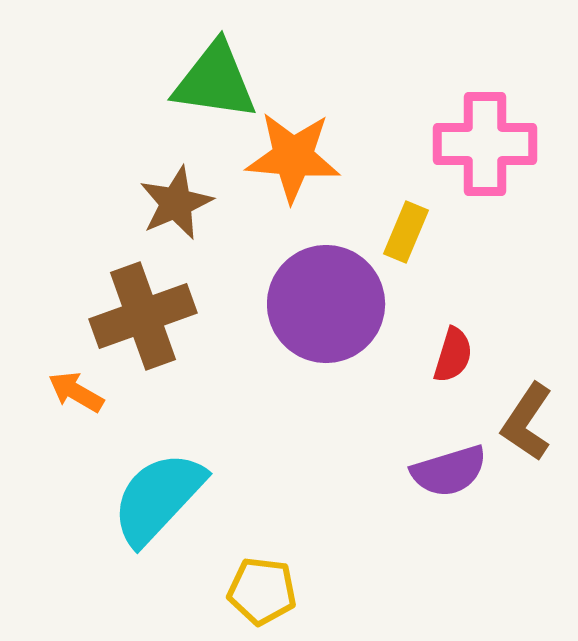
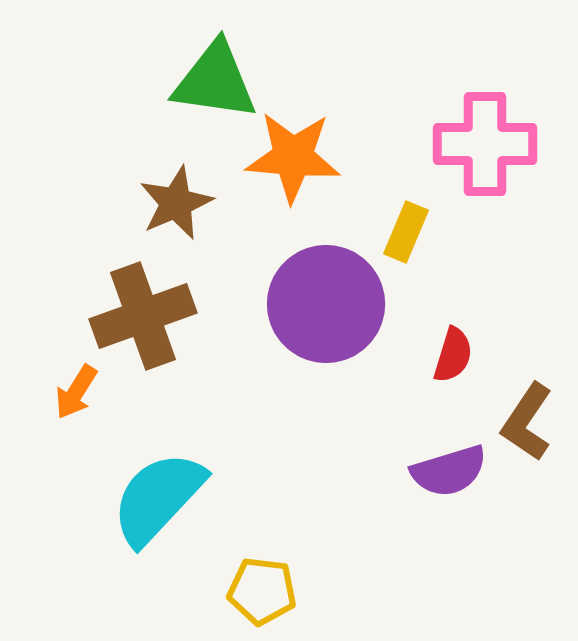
orange arrow: rotated 88 degrees counterclockwise
